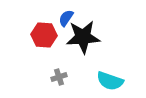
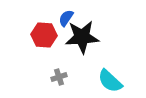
black star: moved 1 px left
cyan semicircle: rotated 24 degrees clockwise
